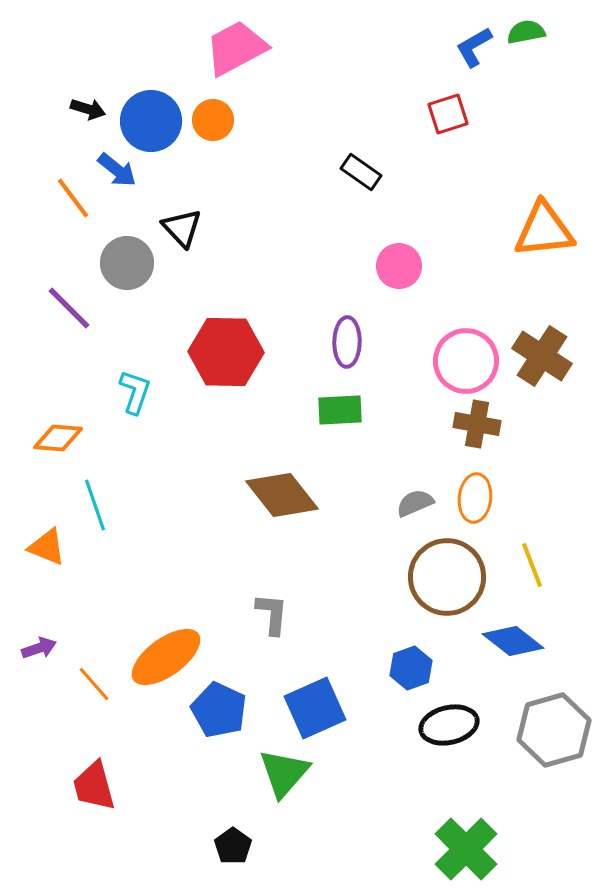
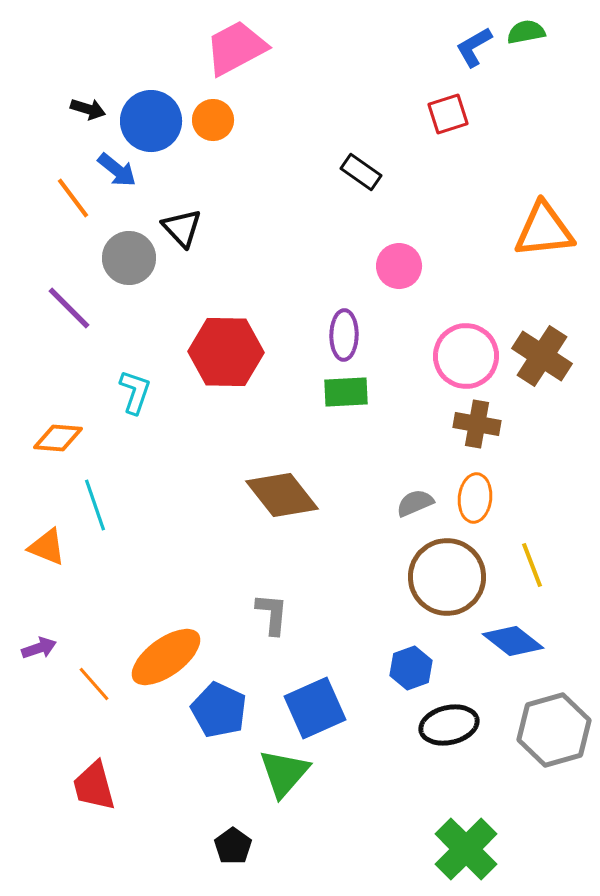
gray circle at (127, 263): moved 2 px right, 5 px up
purple ellipse at (347, 342): moved 3 px left, 7 px up
pink circle at (466, 361): moved 5 px up
green rectangle at (340, 410): moved 6 px right, 18 px up
